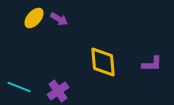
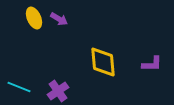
yellow ellipse: rotated 65 degrees counterclockwise
